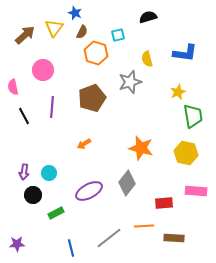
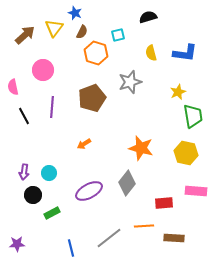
yellow semicircle: moved 4 px right, 6 px up
green rectangle: moved 4 px left
